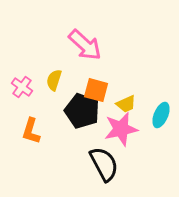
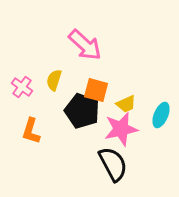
black semicircle: moved 9 px right
